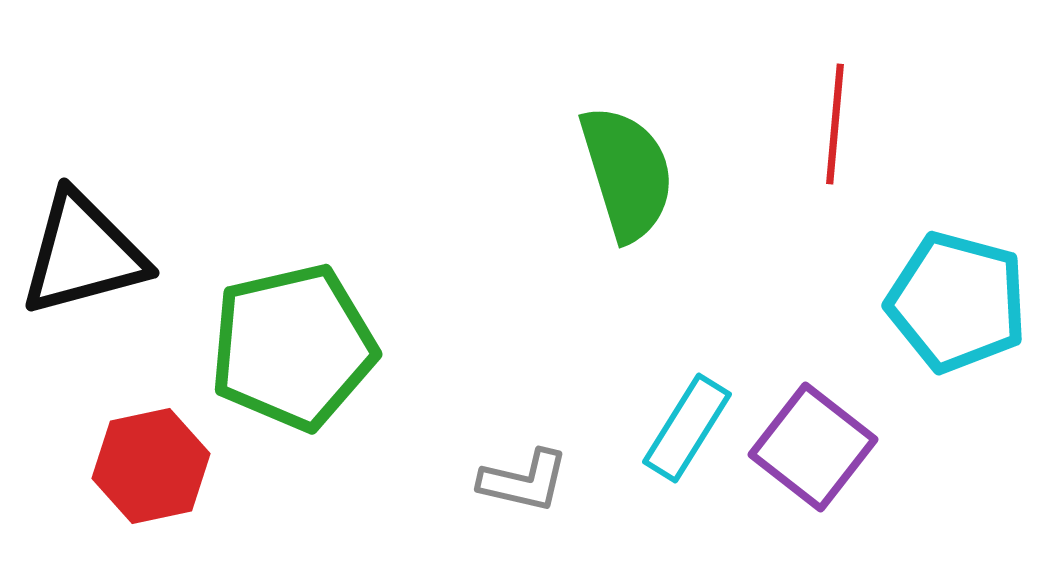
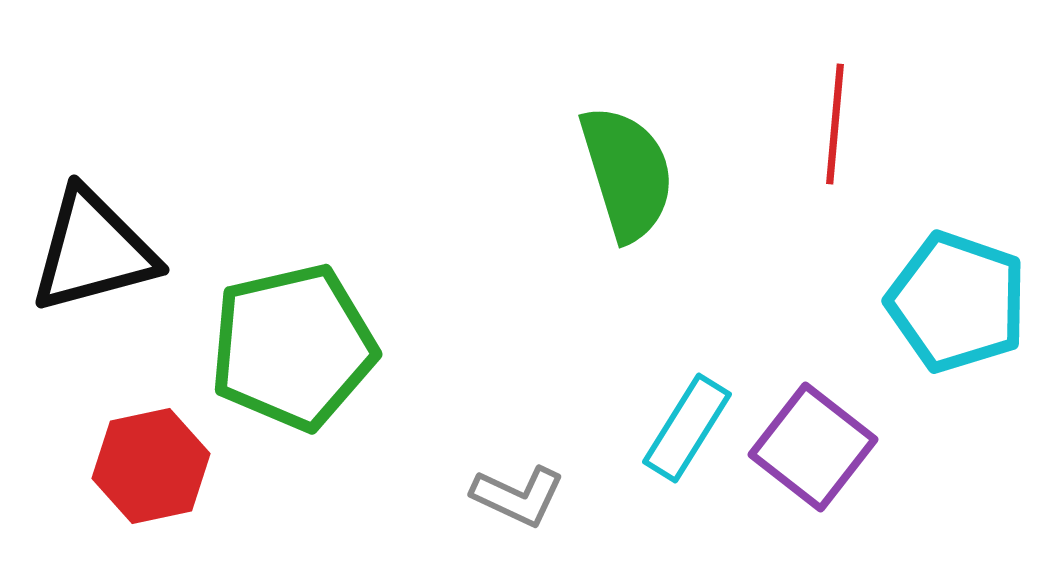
black triangle: moved 10 px right, 3 px up
cyan pentagon: rotated 4 degrees clockwise
gray L-shape: moved 6 px left, 15 px down; rotated 12 degrees clockwise
